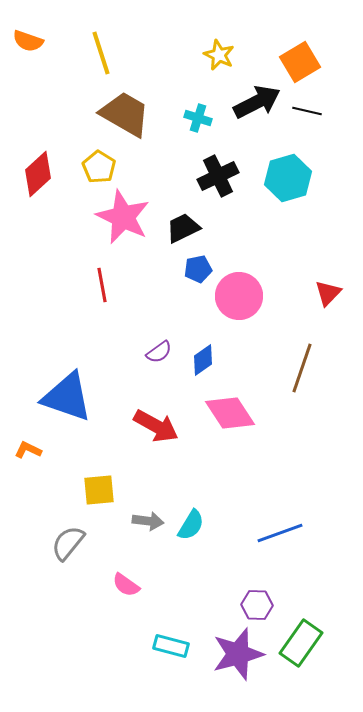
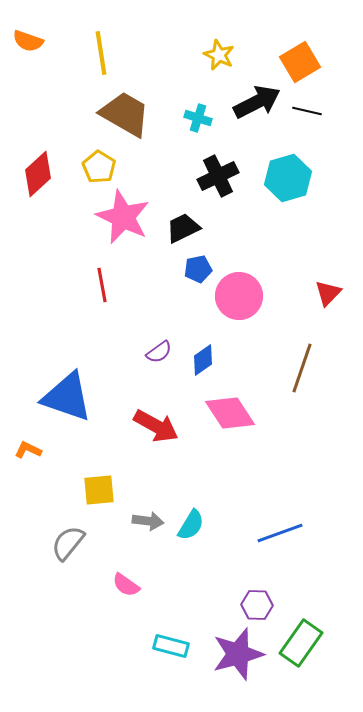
yellow line: rotated 9 degrees clockwise
